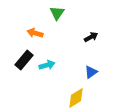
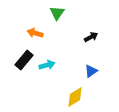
blue triangle: moved 1 px up
yellow diamond: moved 1 px left, 1 px up
